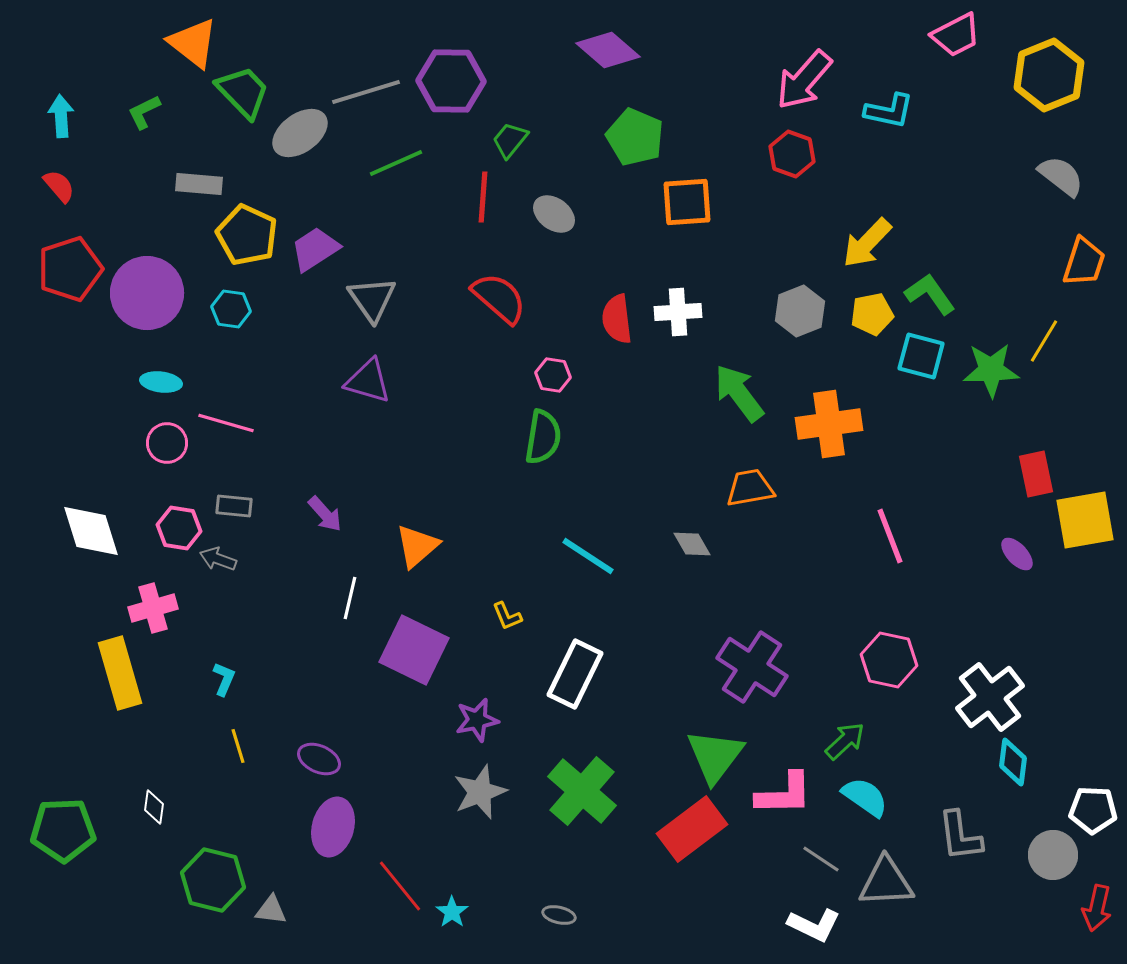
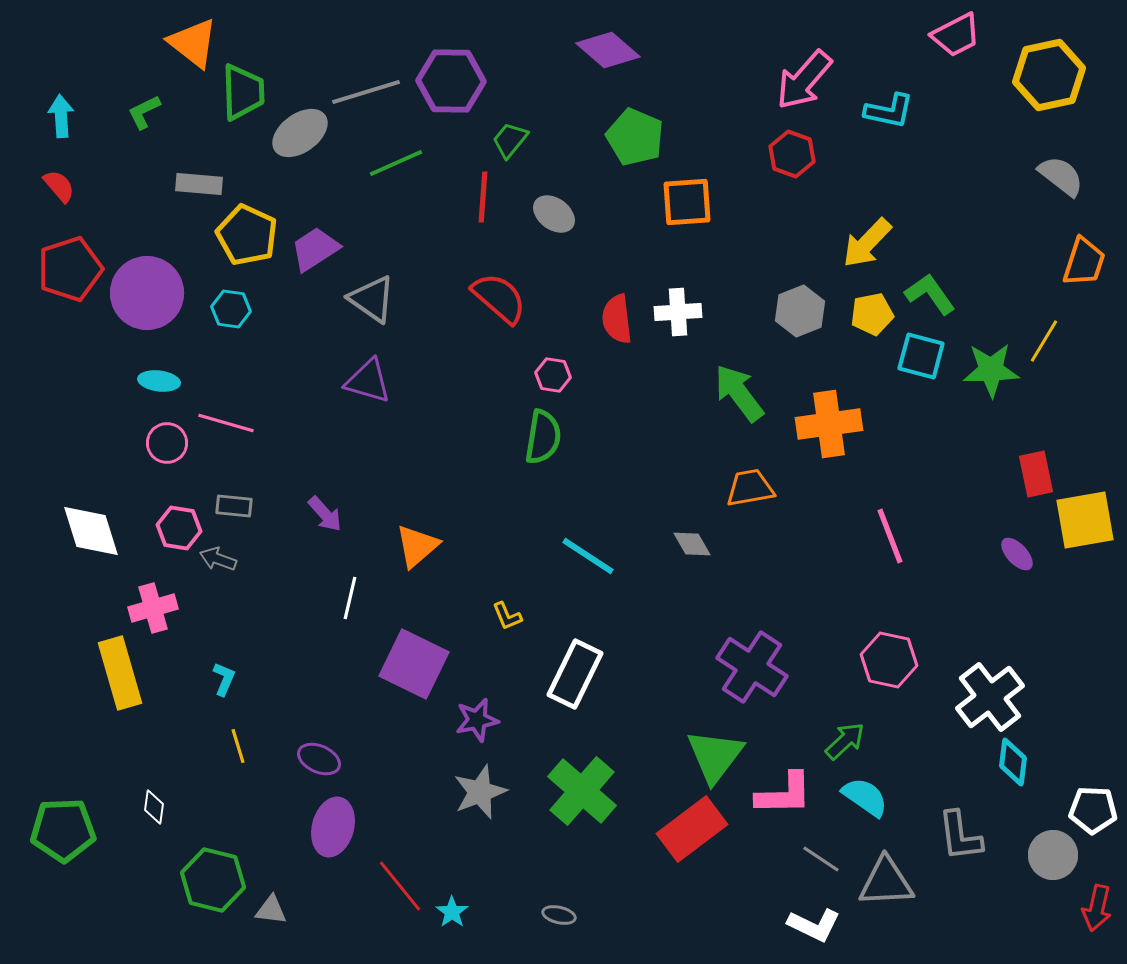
yellow hexagon at (1049, 75): rotated 10 degrees clockwise
green trapezoid at (243, 92): rotated 42 degrees clockwise
gray triangle at (372, 299): rotated 20 degrees counterclockwise
cyan ellipse at (161, 382): moved 2 px left, 1 px up
purple square at (414, 650): moved 14 px down
